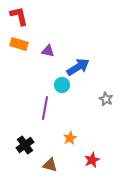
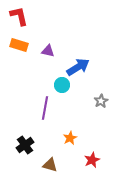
orange rectangle: moved 1 px down
gray star: moved 5 px left, 2 px down; rotated 16 degrees clockwise
